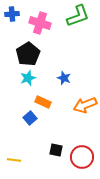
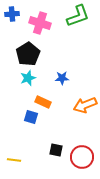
blue star: moved 2 px left; rotated 24 degrees counterclockwise
blue square: moved 1 px right, 1 px up; rotated 32 degrees counterclockwise
